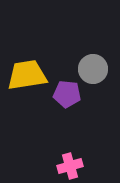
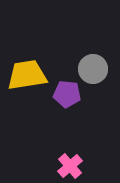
pink cross: rotated 25 degrees counterclockwise
